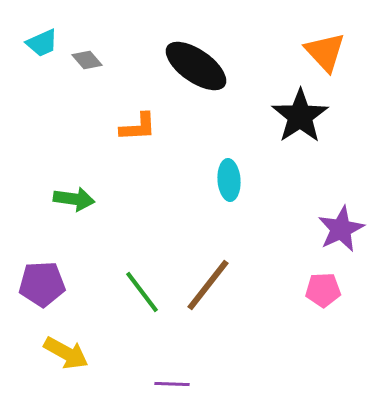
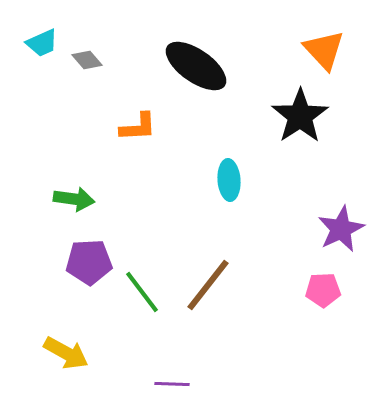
orange triangle: moved 1 px left, 2 px up
purple pentagon: moved 47 px right, 22 px up
